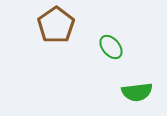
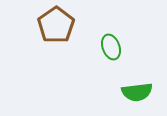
green ellipse: rotated 20 degrees clockwise
